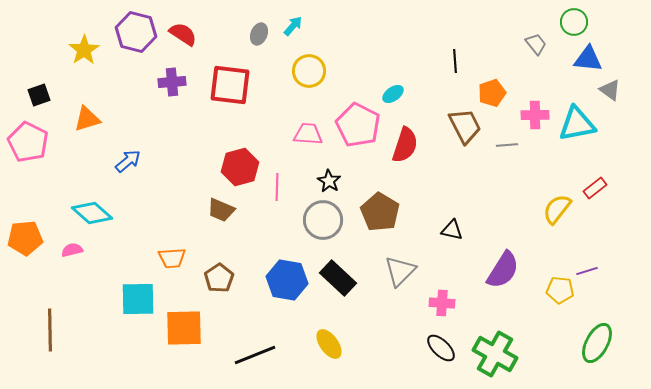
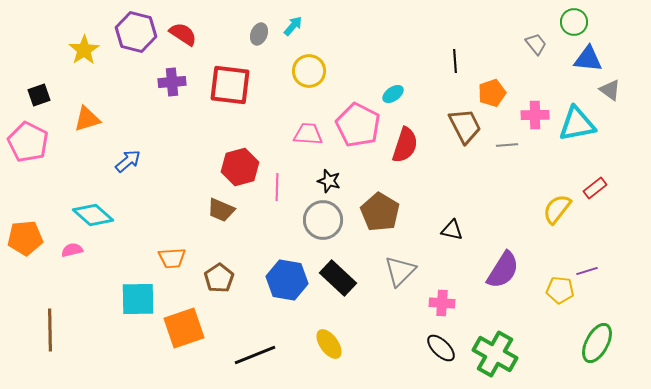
black star at (329, 181): rotated 15 degrees counterclockwise
cyan diamond at (92, 213): moved 1 px right, 2 px down
orange square at (184, 328): rotated 18 degrees counterclockwise
